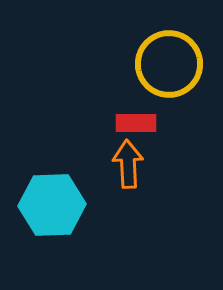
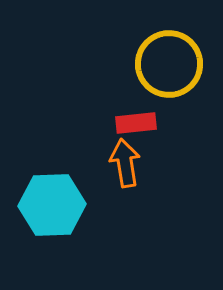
red rectangle: rotated 6 degrees counterclockwise
orange arrow: moved 3 px left, 1 px up; rotated 6 degrees counterclockwise
